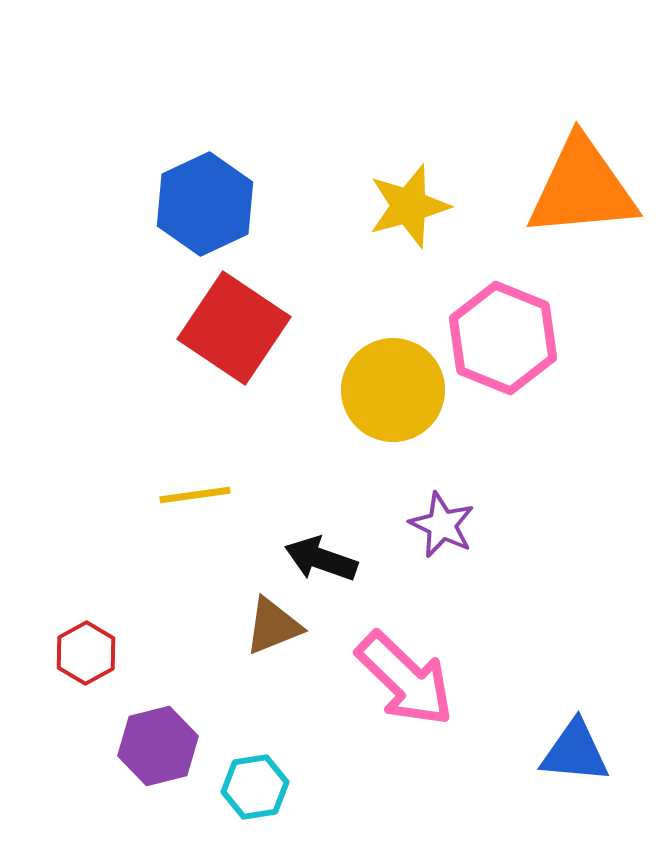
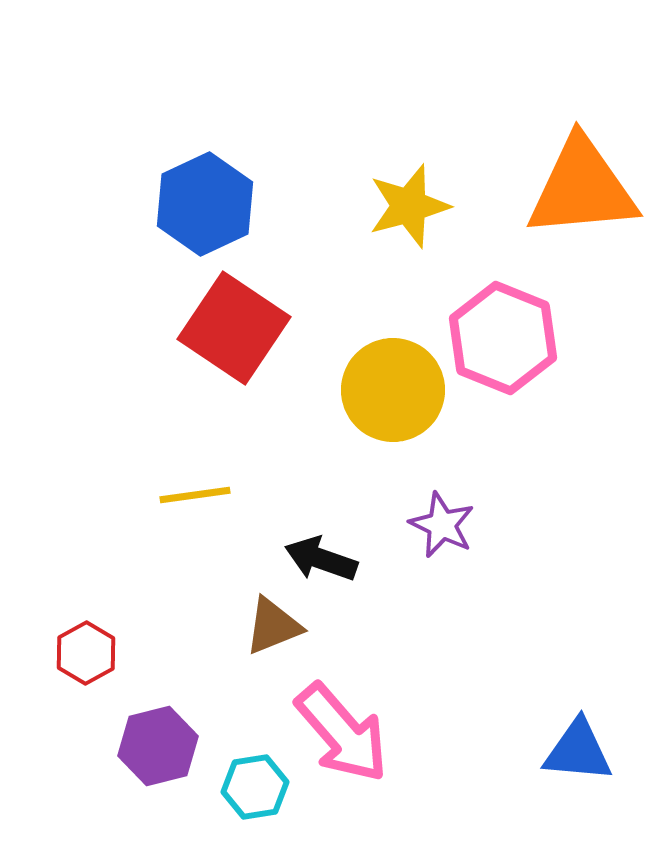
pink arrow: moved 63 px left, 54 px down; rotated 5 degrees clockwise
blue triangle: moved 3 px right, 1 px up
